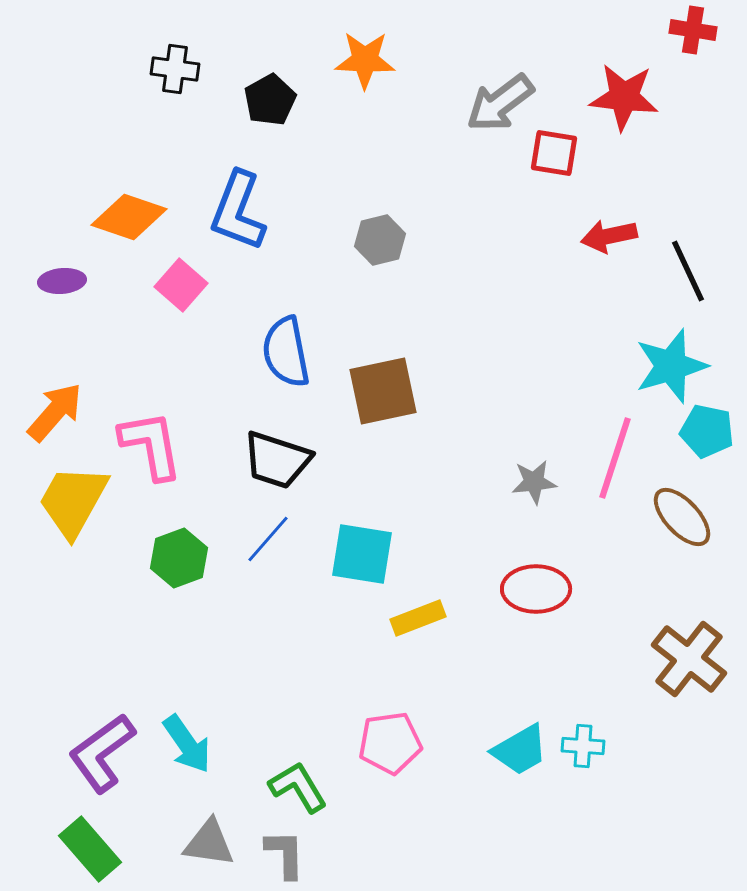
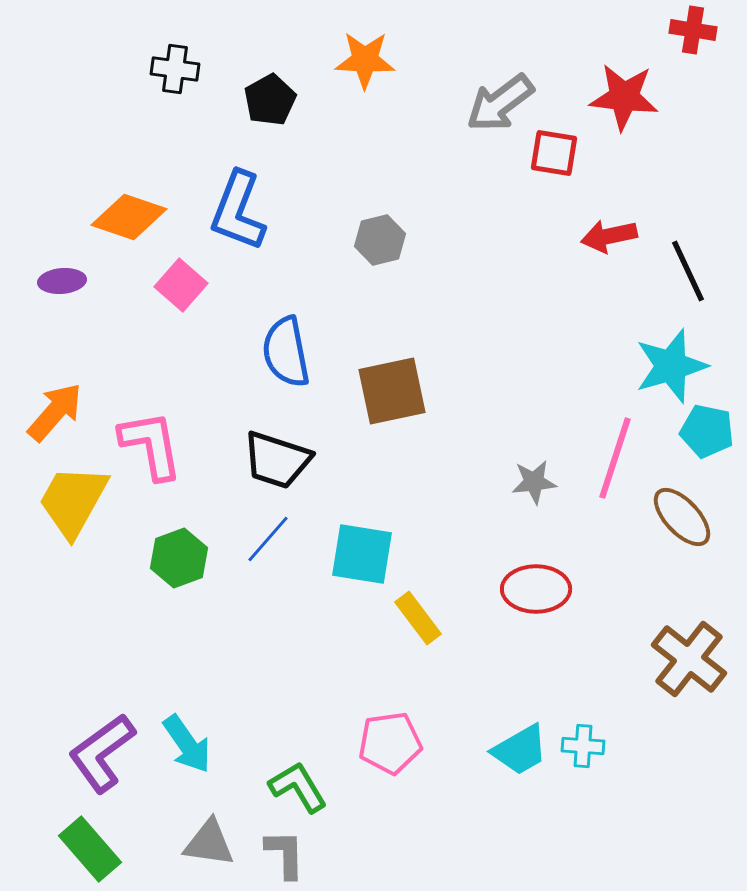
brown square: moved 9 px right
yellow rectangle: rotated 74 degrees clockwise
